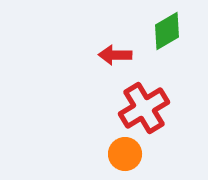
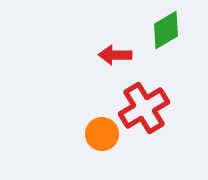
green diamond: moved 1 px left, 1 px up
orange circle: moved 23 px left, 20 px up
